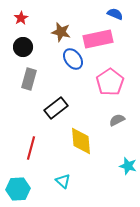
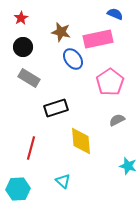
gray rectangle: moved 1 px up; rotated 75 degrees counterclockwise
black rectangle: rotated 20 degrees clockwise
